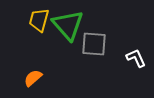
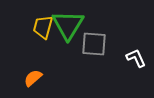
yellow trapezoid: moved 4 px right, 7 px down
green triangle: rotated 12 degrees clockwise
